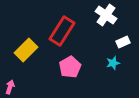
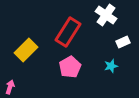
red rectangle: moved 6 px right, 1 px down
cyan star: moved 2 px left, 3 px down
